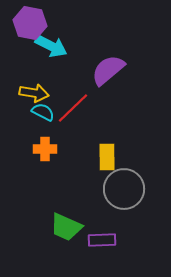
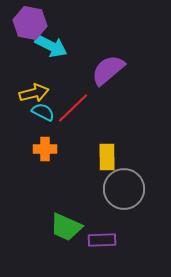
yellow arrow: rotated 24 degrees counterclockwise
